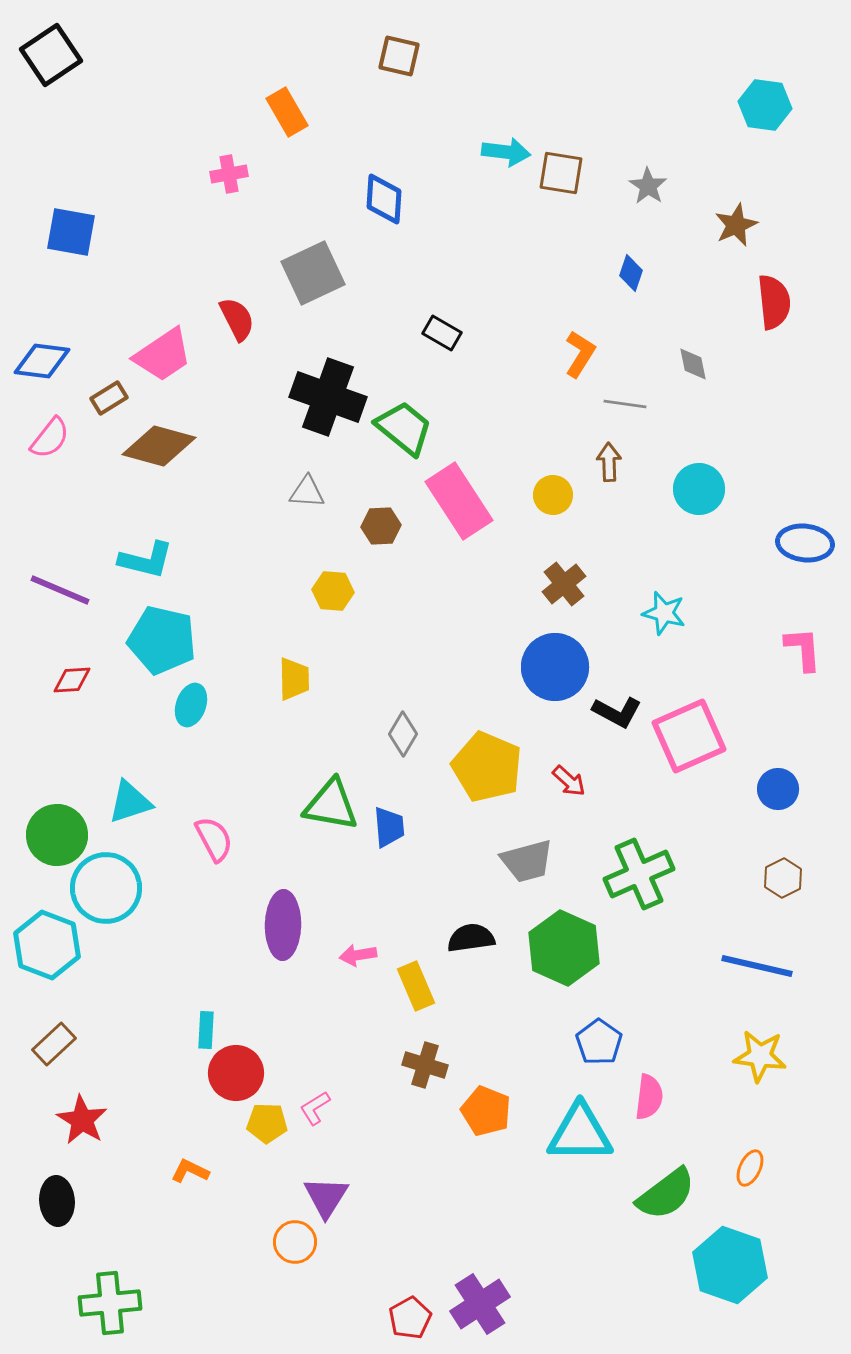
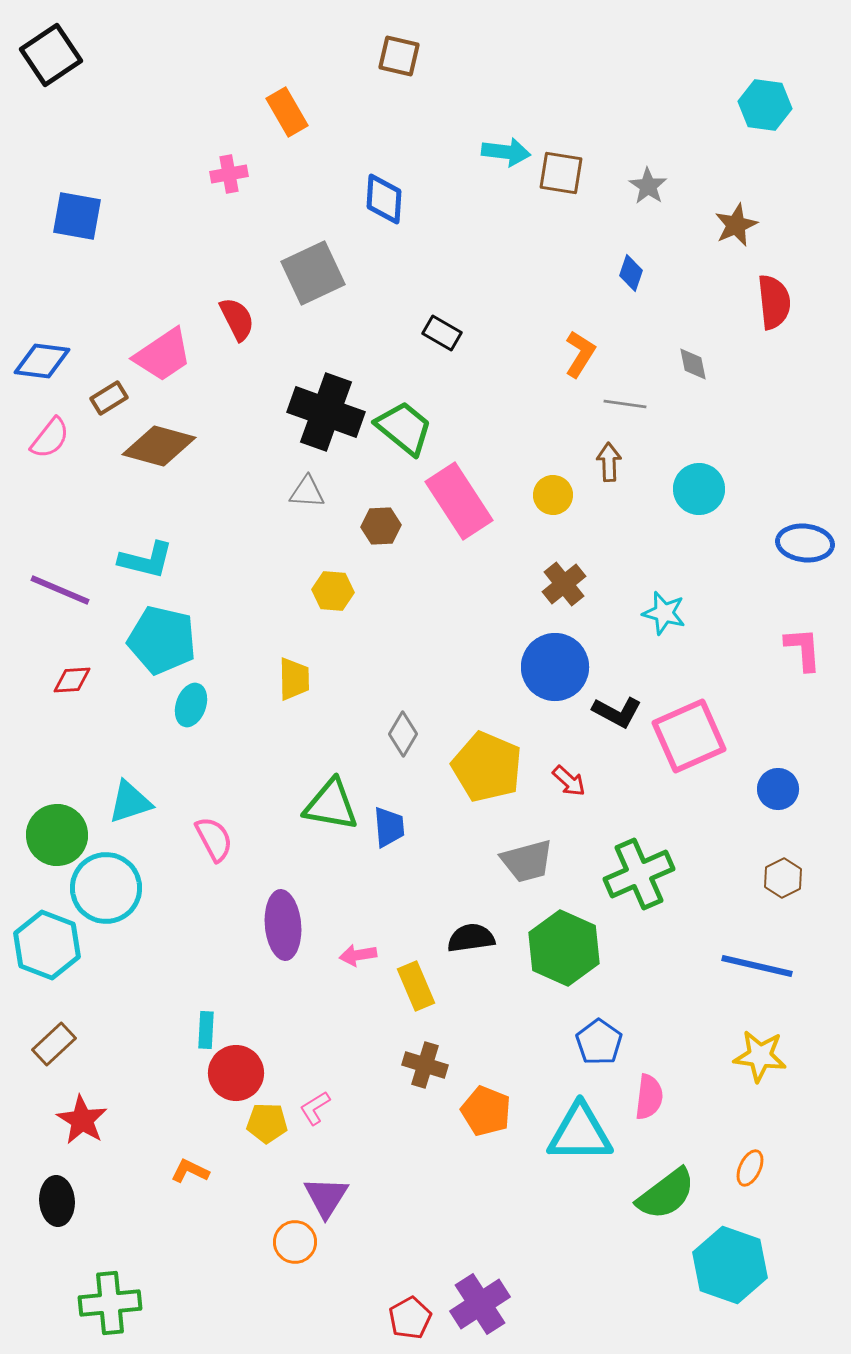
blue square at (71, 232): moved 6 px right, 16 px up
black cross at (328, 397): moved 2 px left, 15 px down
purple ellipse at (283, 925): rotated 6 degrees counterclockwise
